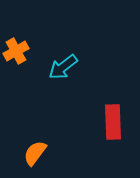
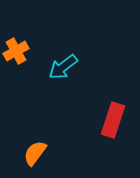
red rectangle: moved 2 px up; rotated 20 degrees clockwise
